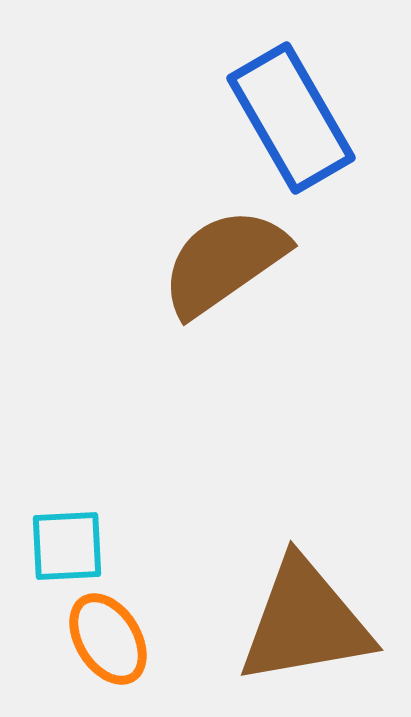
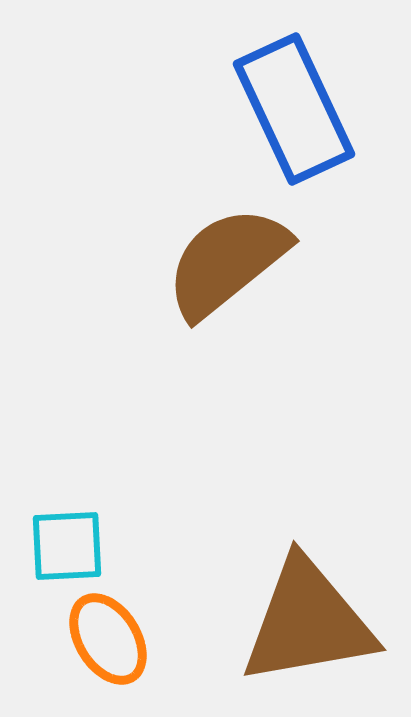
blue rectangle: moved 3 px right, 9 px up; rotated 5 degrees clockwise
brown semicircle: moved 3 px right; rotated 4 degrees counterclockwise
brown triangle: moved 3 px right
